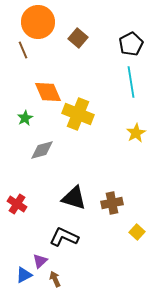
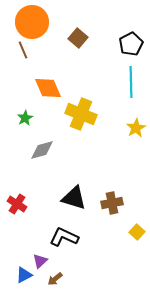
orange circle: moved 6 px left
cyan line: rotated 8 degrees clockwise
orange diamond: moved 4 px up
yellow cross: moved 3 px right
yellow star: moved 5 px up
brown arrow: rotated 105 degrees counterclockwise
